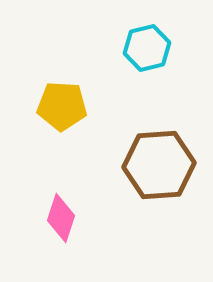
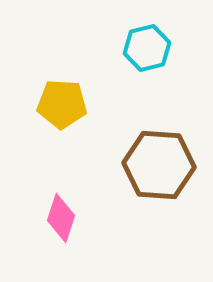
yellow pentagon: moved 2 px up
brown hexagon: rotated 8 degrees clockwise
